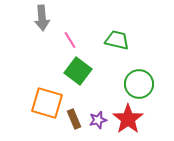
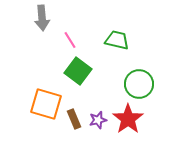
orange square: moved 1 px left, 1 px down
